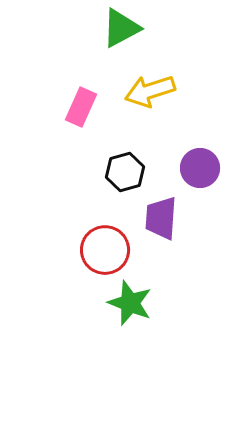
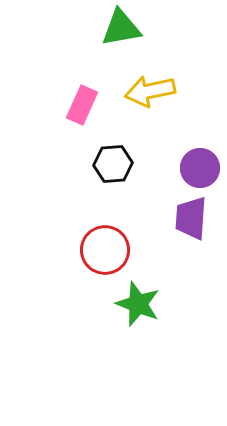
green triangle: rotated 18 degrees clockwise
yellow arrow: rotated 6 degrees clockwise
pink rectangle: moved 1 px right, 2 px up
black hexagon: moved 12 px left, 8 px up; rotated 12 degrees clockwise
purple trapezoid: moved 30 px right
green star: moved 8 px right, 1 px down
